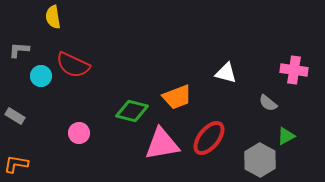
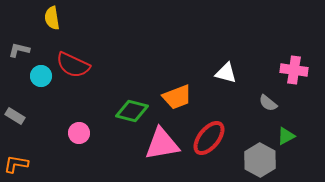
yellow semicircle: moved 1 px left, 1 px down
gray L-shape: rotated 10 degrees clockwise
